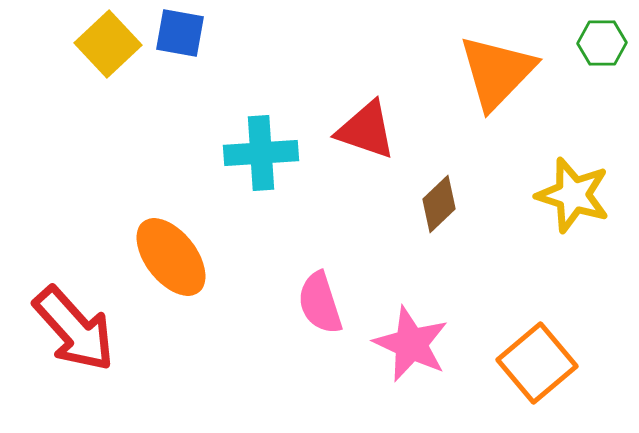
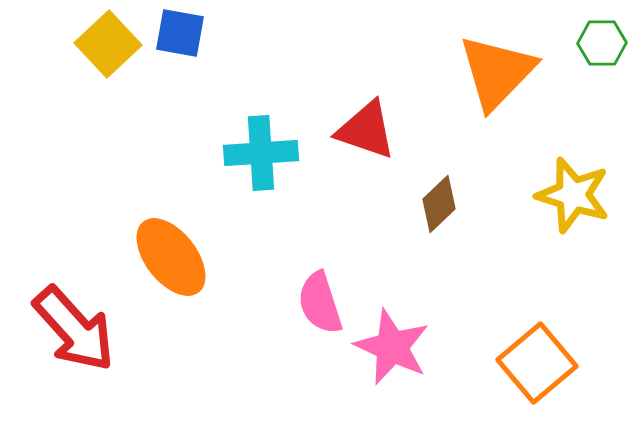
pink star: moved 19 px left, 3 px down
